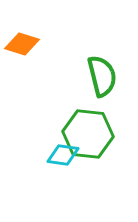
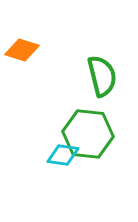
orange diamond: moved 6 px down
